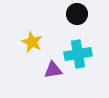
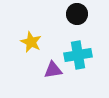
yellow star: moved 1 px left
cyan cross: moved 1 px down
